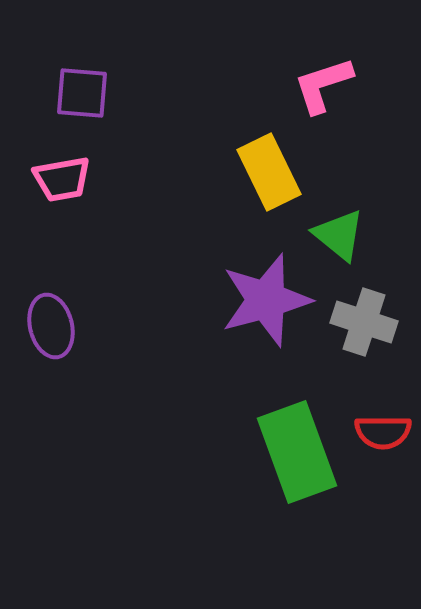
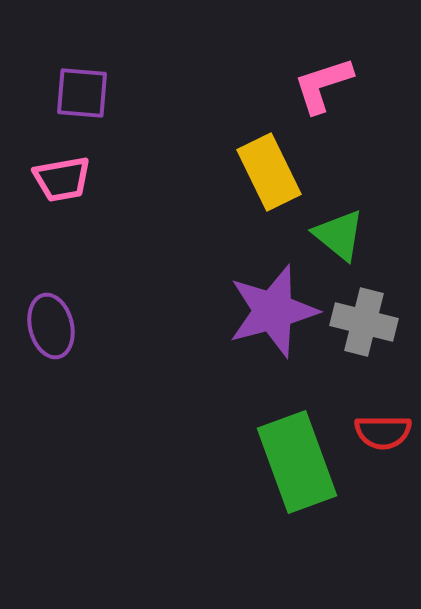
purple star: moved 7 px right, 11 px down
gray cross: rotated 4 degrees counterclockwise
green rectangle: moved 10 px down
